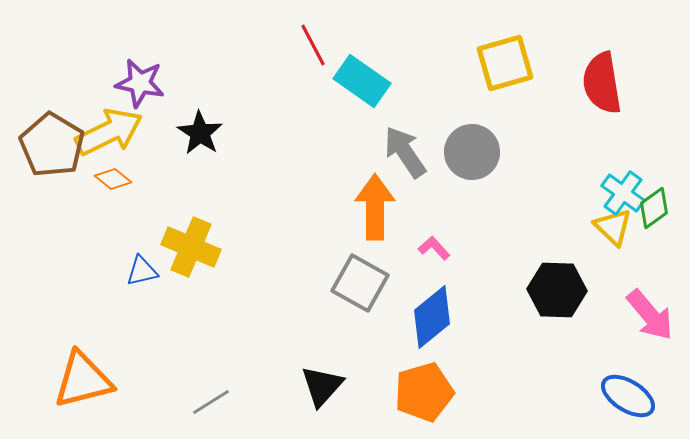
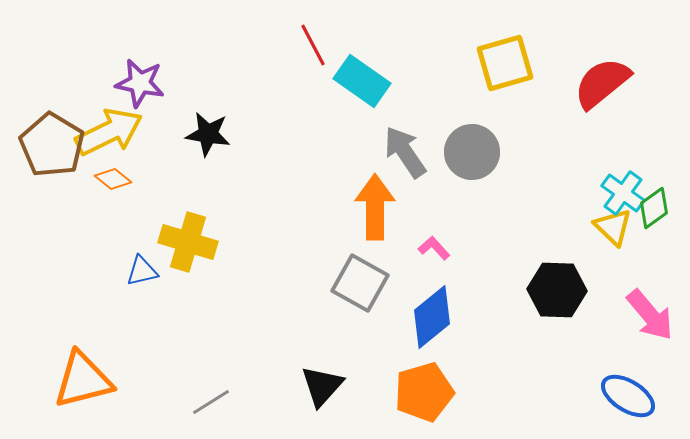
red semicircle: rotated 60 degrees clockwise
black star: moved 8 px right, 1 px down; rotated 24 degrees counterclockwise
yellow cross: moved 3 px left, 5 px up; rotated 6 degrees counterclockwise
